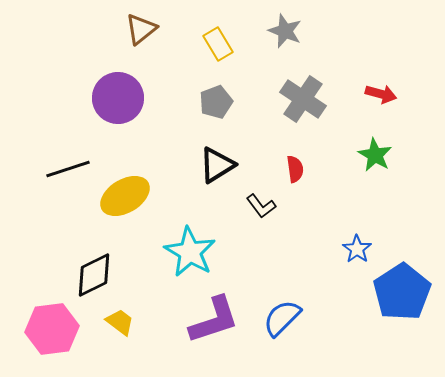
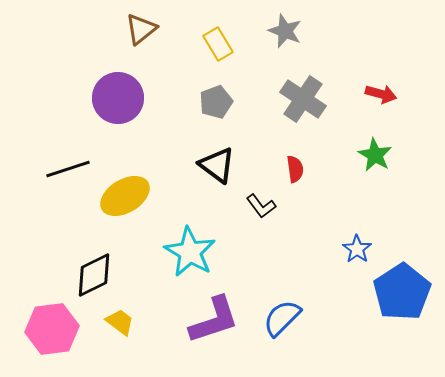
black triangle: rotated 51 degrees counterclockwise
